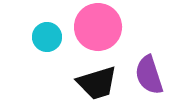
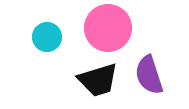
pink circle: moved 10 px right, 1 px down
black trapezoid: moved 1 px right, 3 px up
